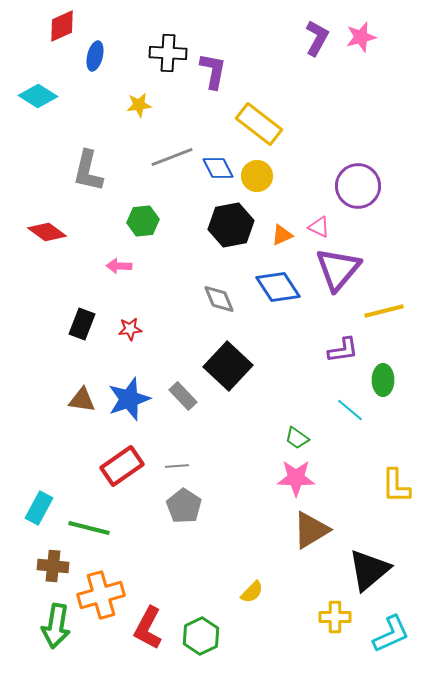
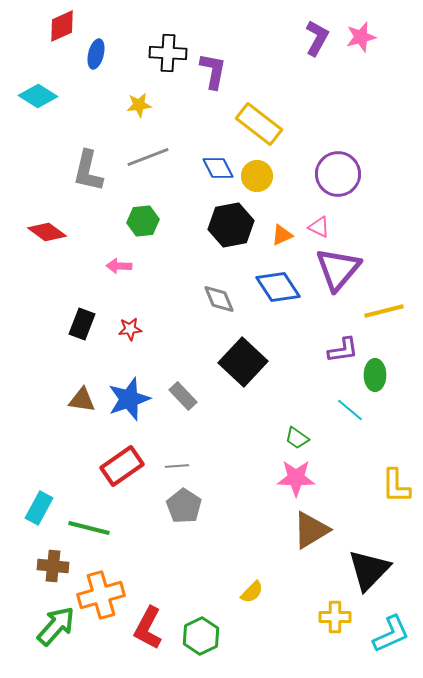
blue ellipse at (95, 56): moved 1 px right, 2 px up
gray line at (172, 157): moved 24 px left
purple circle at (358, 186): moved 20 px left, 12 px up
black square at (228, 366): moved 15 px right, 4 px up
green ellipse at (383, 380): moved 8 px left, 5 px up
black triangle at (369, 570): rotated 6 degrees counterclockwise
green arrow at (56, 626): rotated 147 degrees counterclockwise
